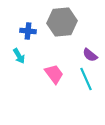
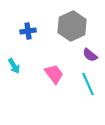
gray hexagon: moved 10 px right, 4 px down; rotated 20 degrees counterclockwise
blue cross: rotated 14 degrees counterclockwise
cyan arrow: moved 5 px left, 10 px down
cyan line: moved 2 px right, 5 px down
